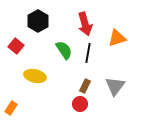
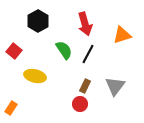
orange triangle: moved 5 px right, 3 px up
red square: moved 2 px left, 5 px down
black line: moved 1 px down; rotated 18 degrees clockwise
